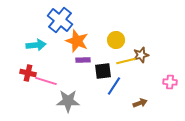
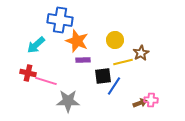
blue cross: rotated 30 degrees counterclockwise
yellow circle: moved 1 px left
cyan arrow: rotated 144 degrees clockwise
brown star: moved 2 px up; rotated 14 degrees counterclockwise
yellow line: moved 3 px left, 1 px down
black square: moved 5 px down
pink cross: moved 19 px left, 18 px down
